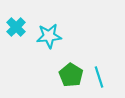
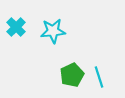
cyan star: moved 4 px right, 5 px up
green pentagon: moved 1 px right; rotated 15 degrees clockwise
